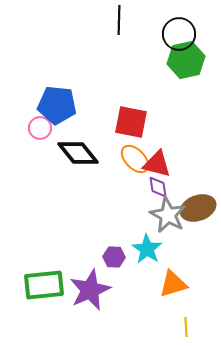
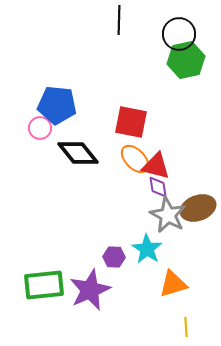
red triangle: moved 1 px left, 2 px down
